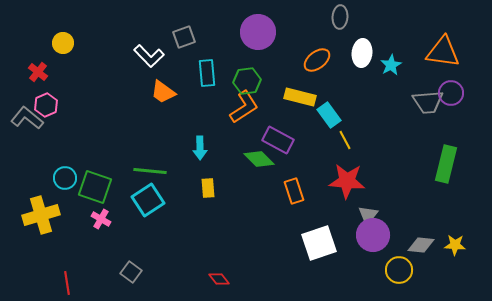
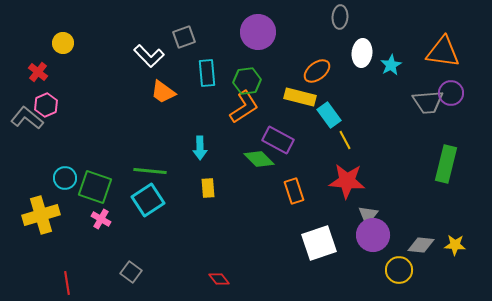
orange ellipse at (317, 60): moved 11 px down
